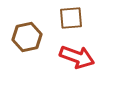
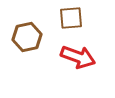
red arrow: moved 1 px right
